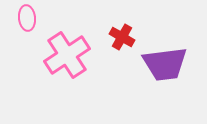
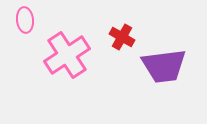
pink ellipse: moved 2 px left, 2 px down
purple trapezoid: moved 1 px left, 2 px down
